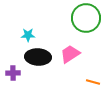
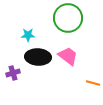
green circle: moved 18 px left
pink trapezoid: moved 2 px left, 2 px down; rotated 70 degrees clockwise
purple cross: rotated 16 degrees counterclockwise
orange line: moved 1 px down
